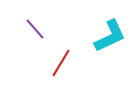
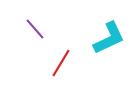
cyan L-shape: moved 1 px left, 2 px down
